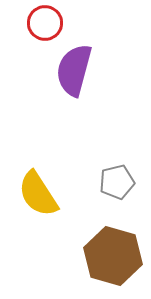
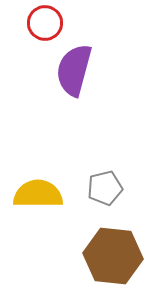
gray pentagon: moved 12 px left, 6 px down
yellow semicircle: rotated 123 degrees clockwise
brown hexagon: rotated 10 degrees counterclockwise
